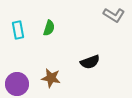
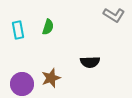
green semicircle: moved 1 px left, 1 px up
black semicircle: rotated 18 degrees clockwise
brown star: rotated 30 degrees counterclockwise
purple circle: moved 5 px right
